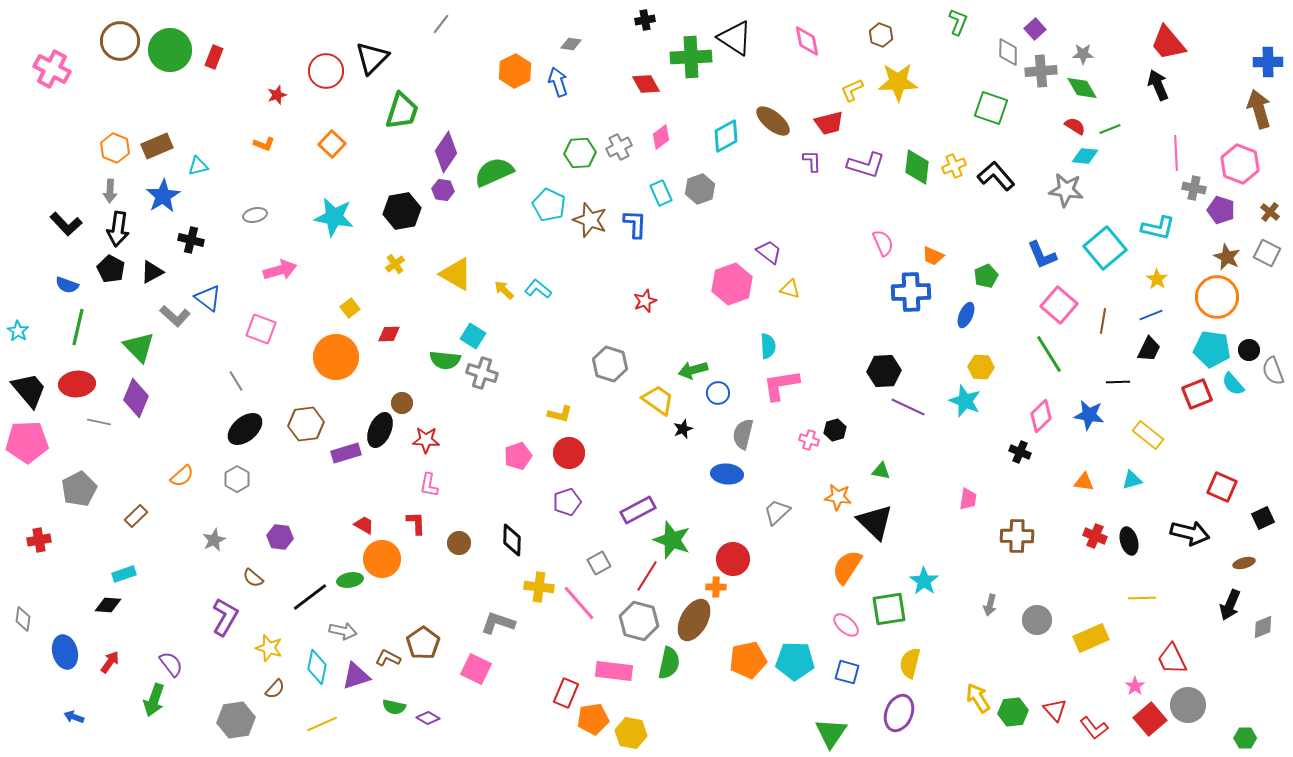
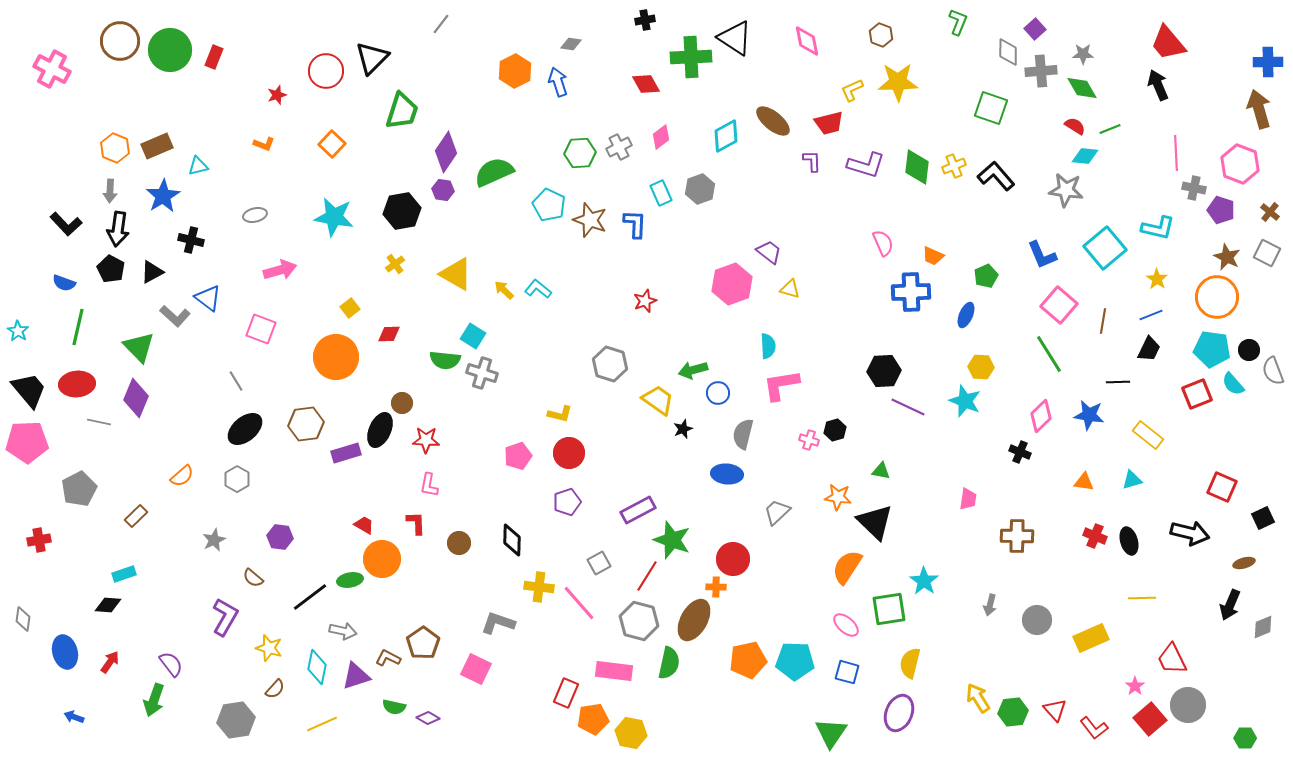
blue semicircle at (67, 285): moved 3 px left, 2 px up
